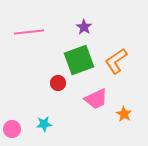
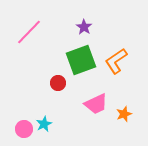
pink line: rotated 40 degrees counterclockwise
green square: moved 2 px right
pink trapezoid: moved 5 px down
orange star: rotated 21 degrees clockwise
cyan star: rotated 21 degrees counterclockwise
pink circle: moved 12 px right
